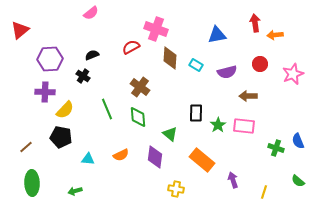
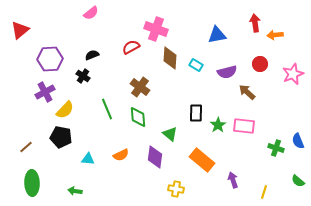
purple cross: rotated 30 degrees counterclockwise
brown arrow: moved 1 px left, 4 px up; rotated 42 degrees clockwise
green arrow: rotated 24 degrees clockwise
